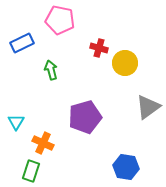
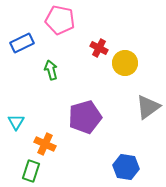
red cross: rotated 12 degrees clockwise
orange cross: moved 2 px right, 1 px down
